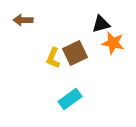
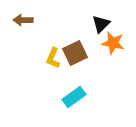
black triangle: rotated 30 degrees counterclockwise
cyan rectangle: moved 4 px right, 2 px up
